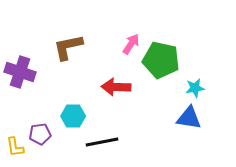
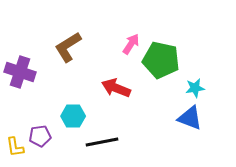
brown L-shape: rotated 20 degrees counterclockwise
red arrow: moved 1 px down; rotated 20 degrees clockwise
blue triangle: moved 1 px right; rotated 12 degrees clockwise
purple pentagon: moved 2 px down
